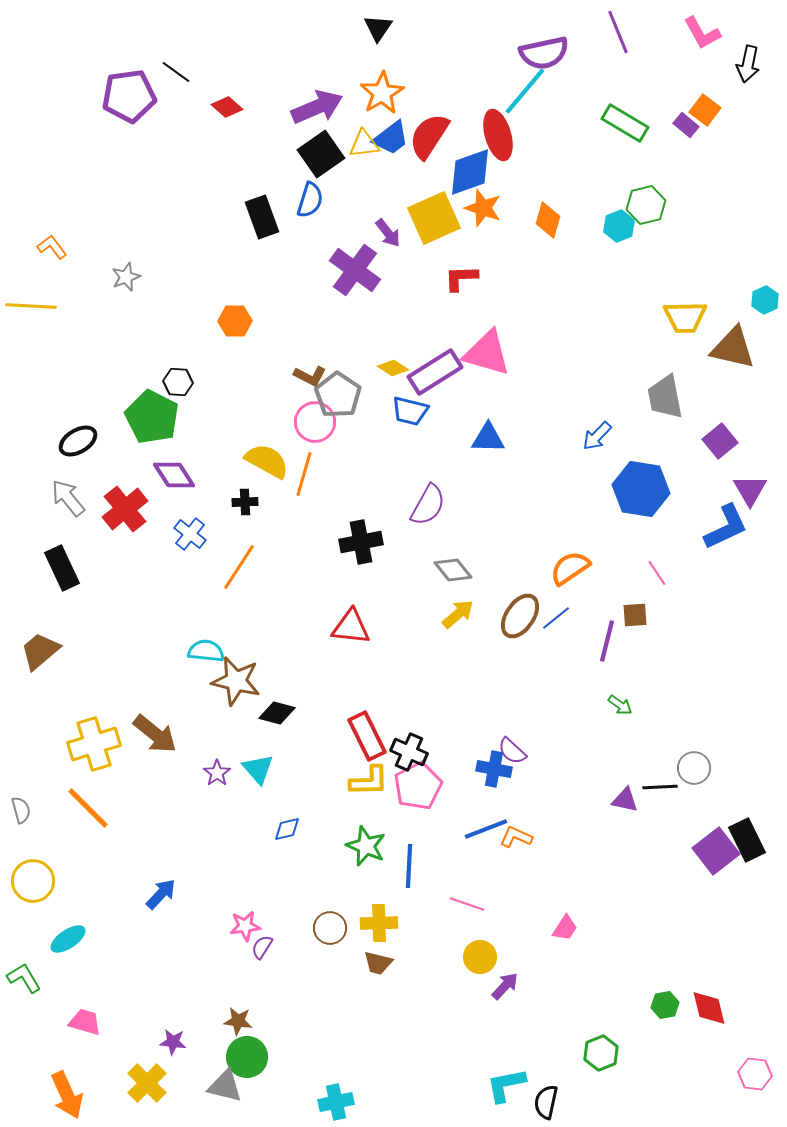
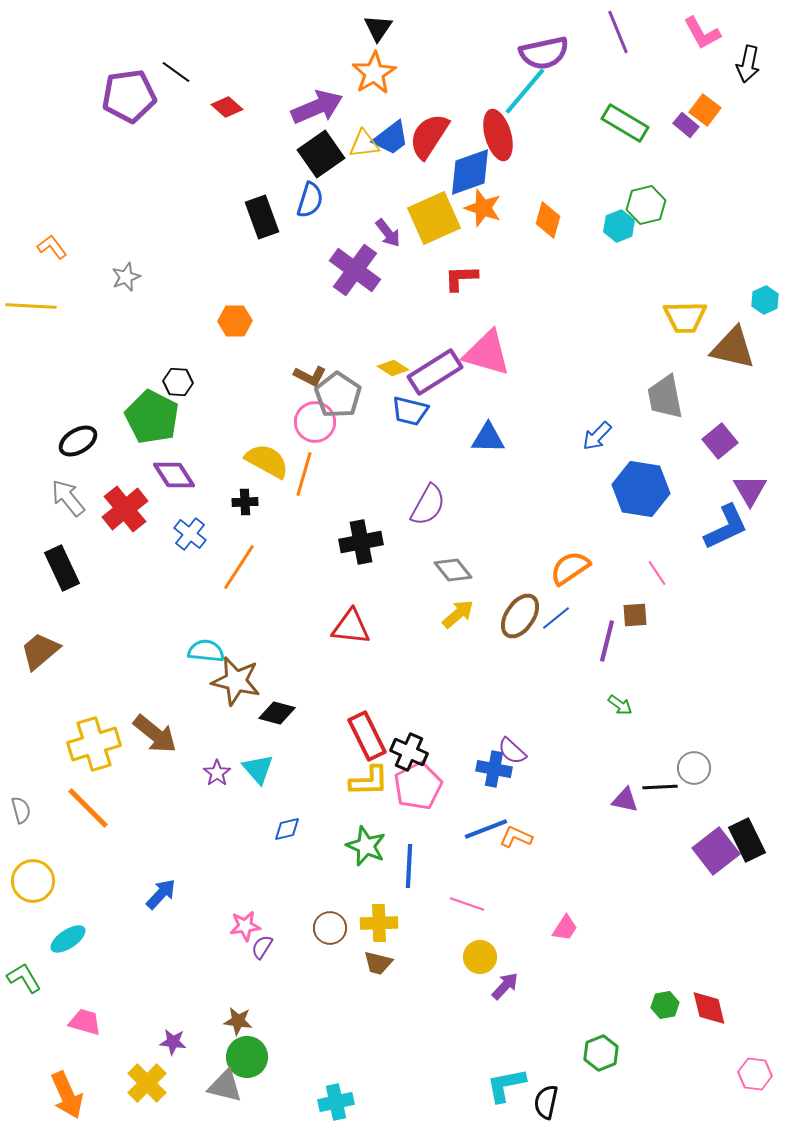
orange star at (382, 93): moved 8 px left, 20 px up
